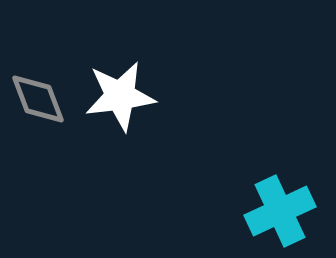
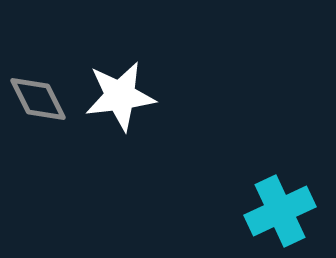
gray diamond: rotated 6 degrees counterclockwise
